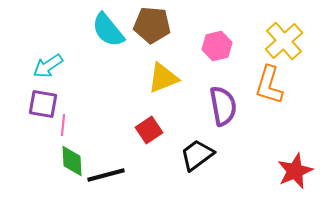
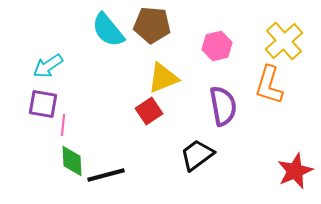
red square: moved 19 px up
